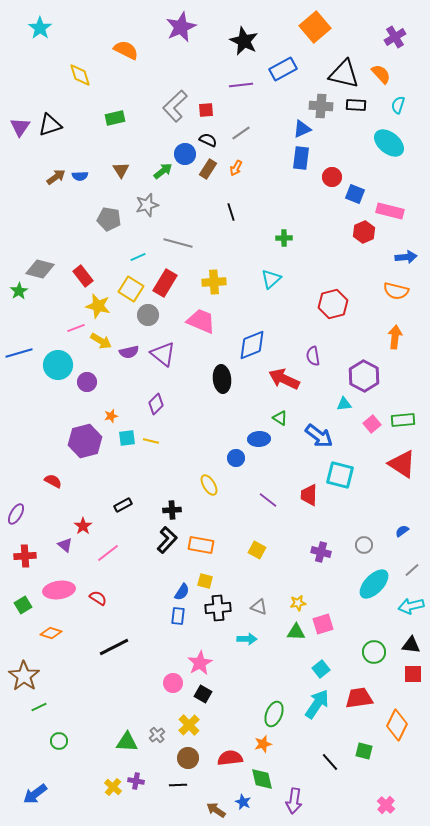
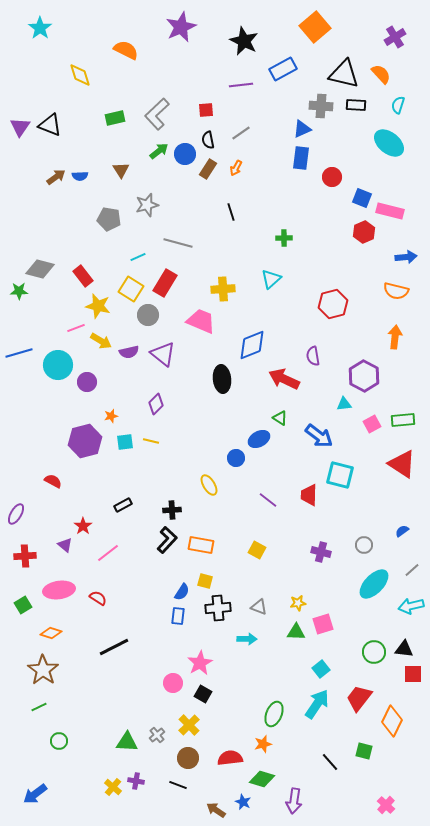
gray L-shape at (175, 106): moved 18 px left, 8 px down
black triangle at (50, 125): rotated 40 degrees clockwise
black semicircle at (208, 140): rotated 126 degrees counterclockwise
green arrow at (163, 171): moved 4 px left, 20 px up
blue square at (355, 194): moved 7 px right, 4 px down
yellow cross at (214, 282): moved 9 px right, 7 px down
green star at (19, 291): rotated 30 degrees clockwise
pink square at (372, 424): rotated 12 degrees clockwise
cyan square at (127, 438): moved 2 px left, 4 px down
blue ellipse at (259, 439): rotated 25 degrees counterclockwise
black triangle at (411, 645): moved 7 px left, 4 px down
brown star at (24, 676): moved 19 px right, 6 px up
red trapezoid at (359, 698): rotated 44 degrees counterclockwise
orange diamond at (397, 725): moved 5 px left, 4 px up
green diamond at (262, 779): rotated 60 degrees counterclockwise
black line at (178, 785): rotated 24 degrees clockwise
